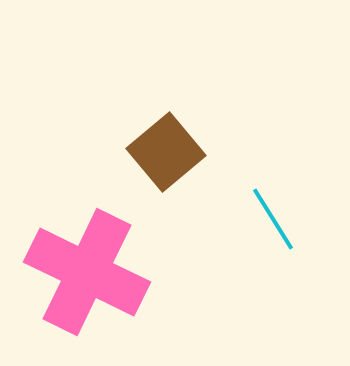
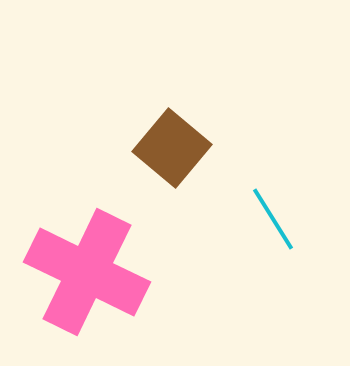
brown square: moved 6 px right, 4 px up; rotated 10 degrees counterclockwise
